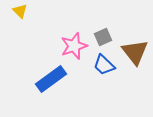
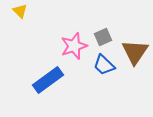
brown triangle: rotated 12 degrees clockwise
blue rectangle: moved 3 px left, 1 px down
